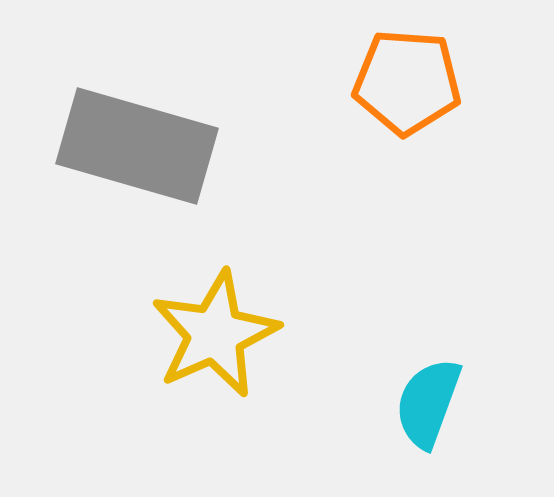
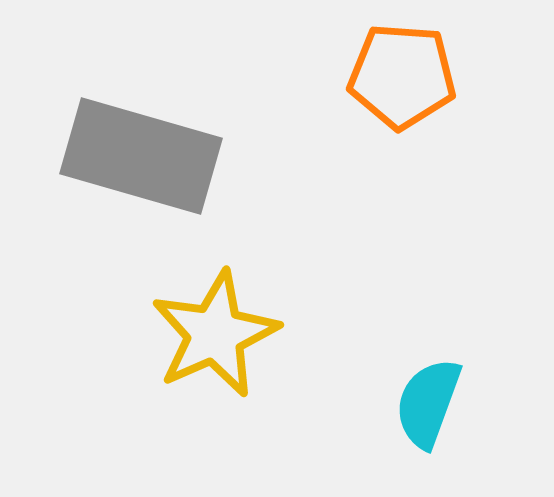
orange pentagon: moved 5 px left, 6 px up
gray rectangle: moved 4 px right, 10 px down
